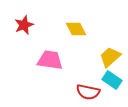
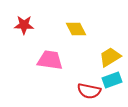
red star: rotated 24 degrees clockwise
yellow trapezoid: rotated 10 degrees clockwise
cyan rectangle: rotated 54 degrees counterclockwise
red semicircle: moved 1 px right, 1 px up
